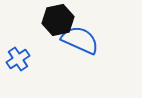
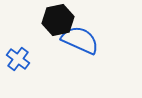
blue cross: rotated 20 degrees counterclockwise
